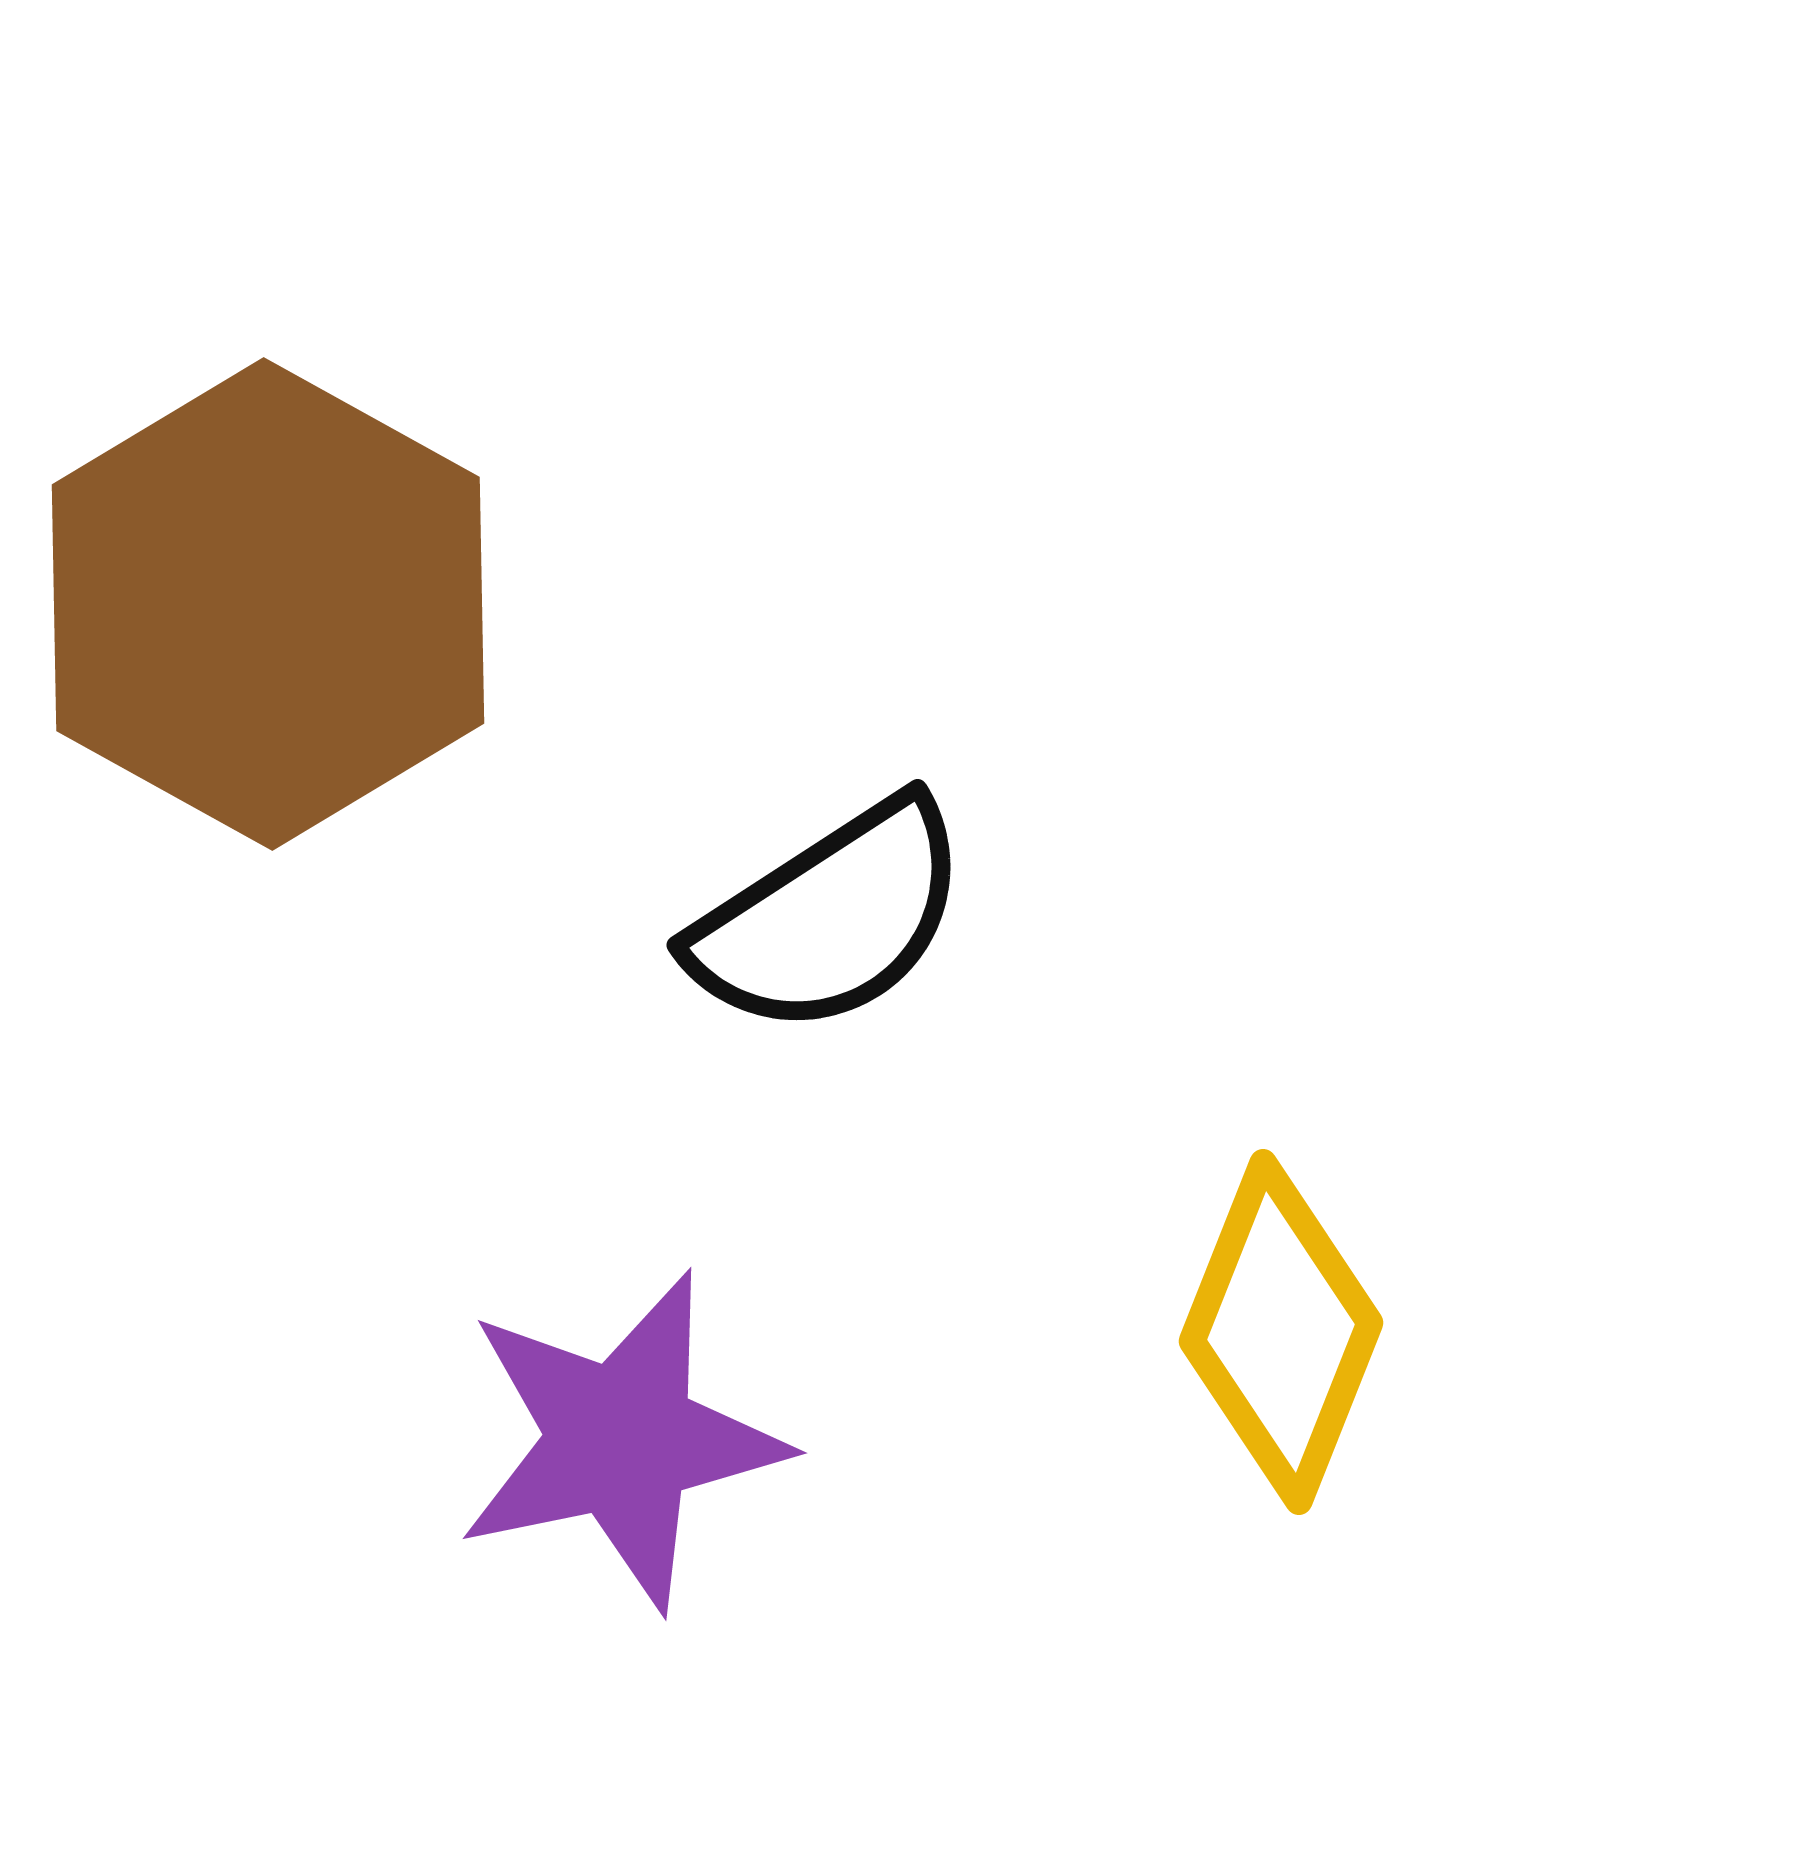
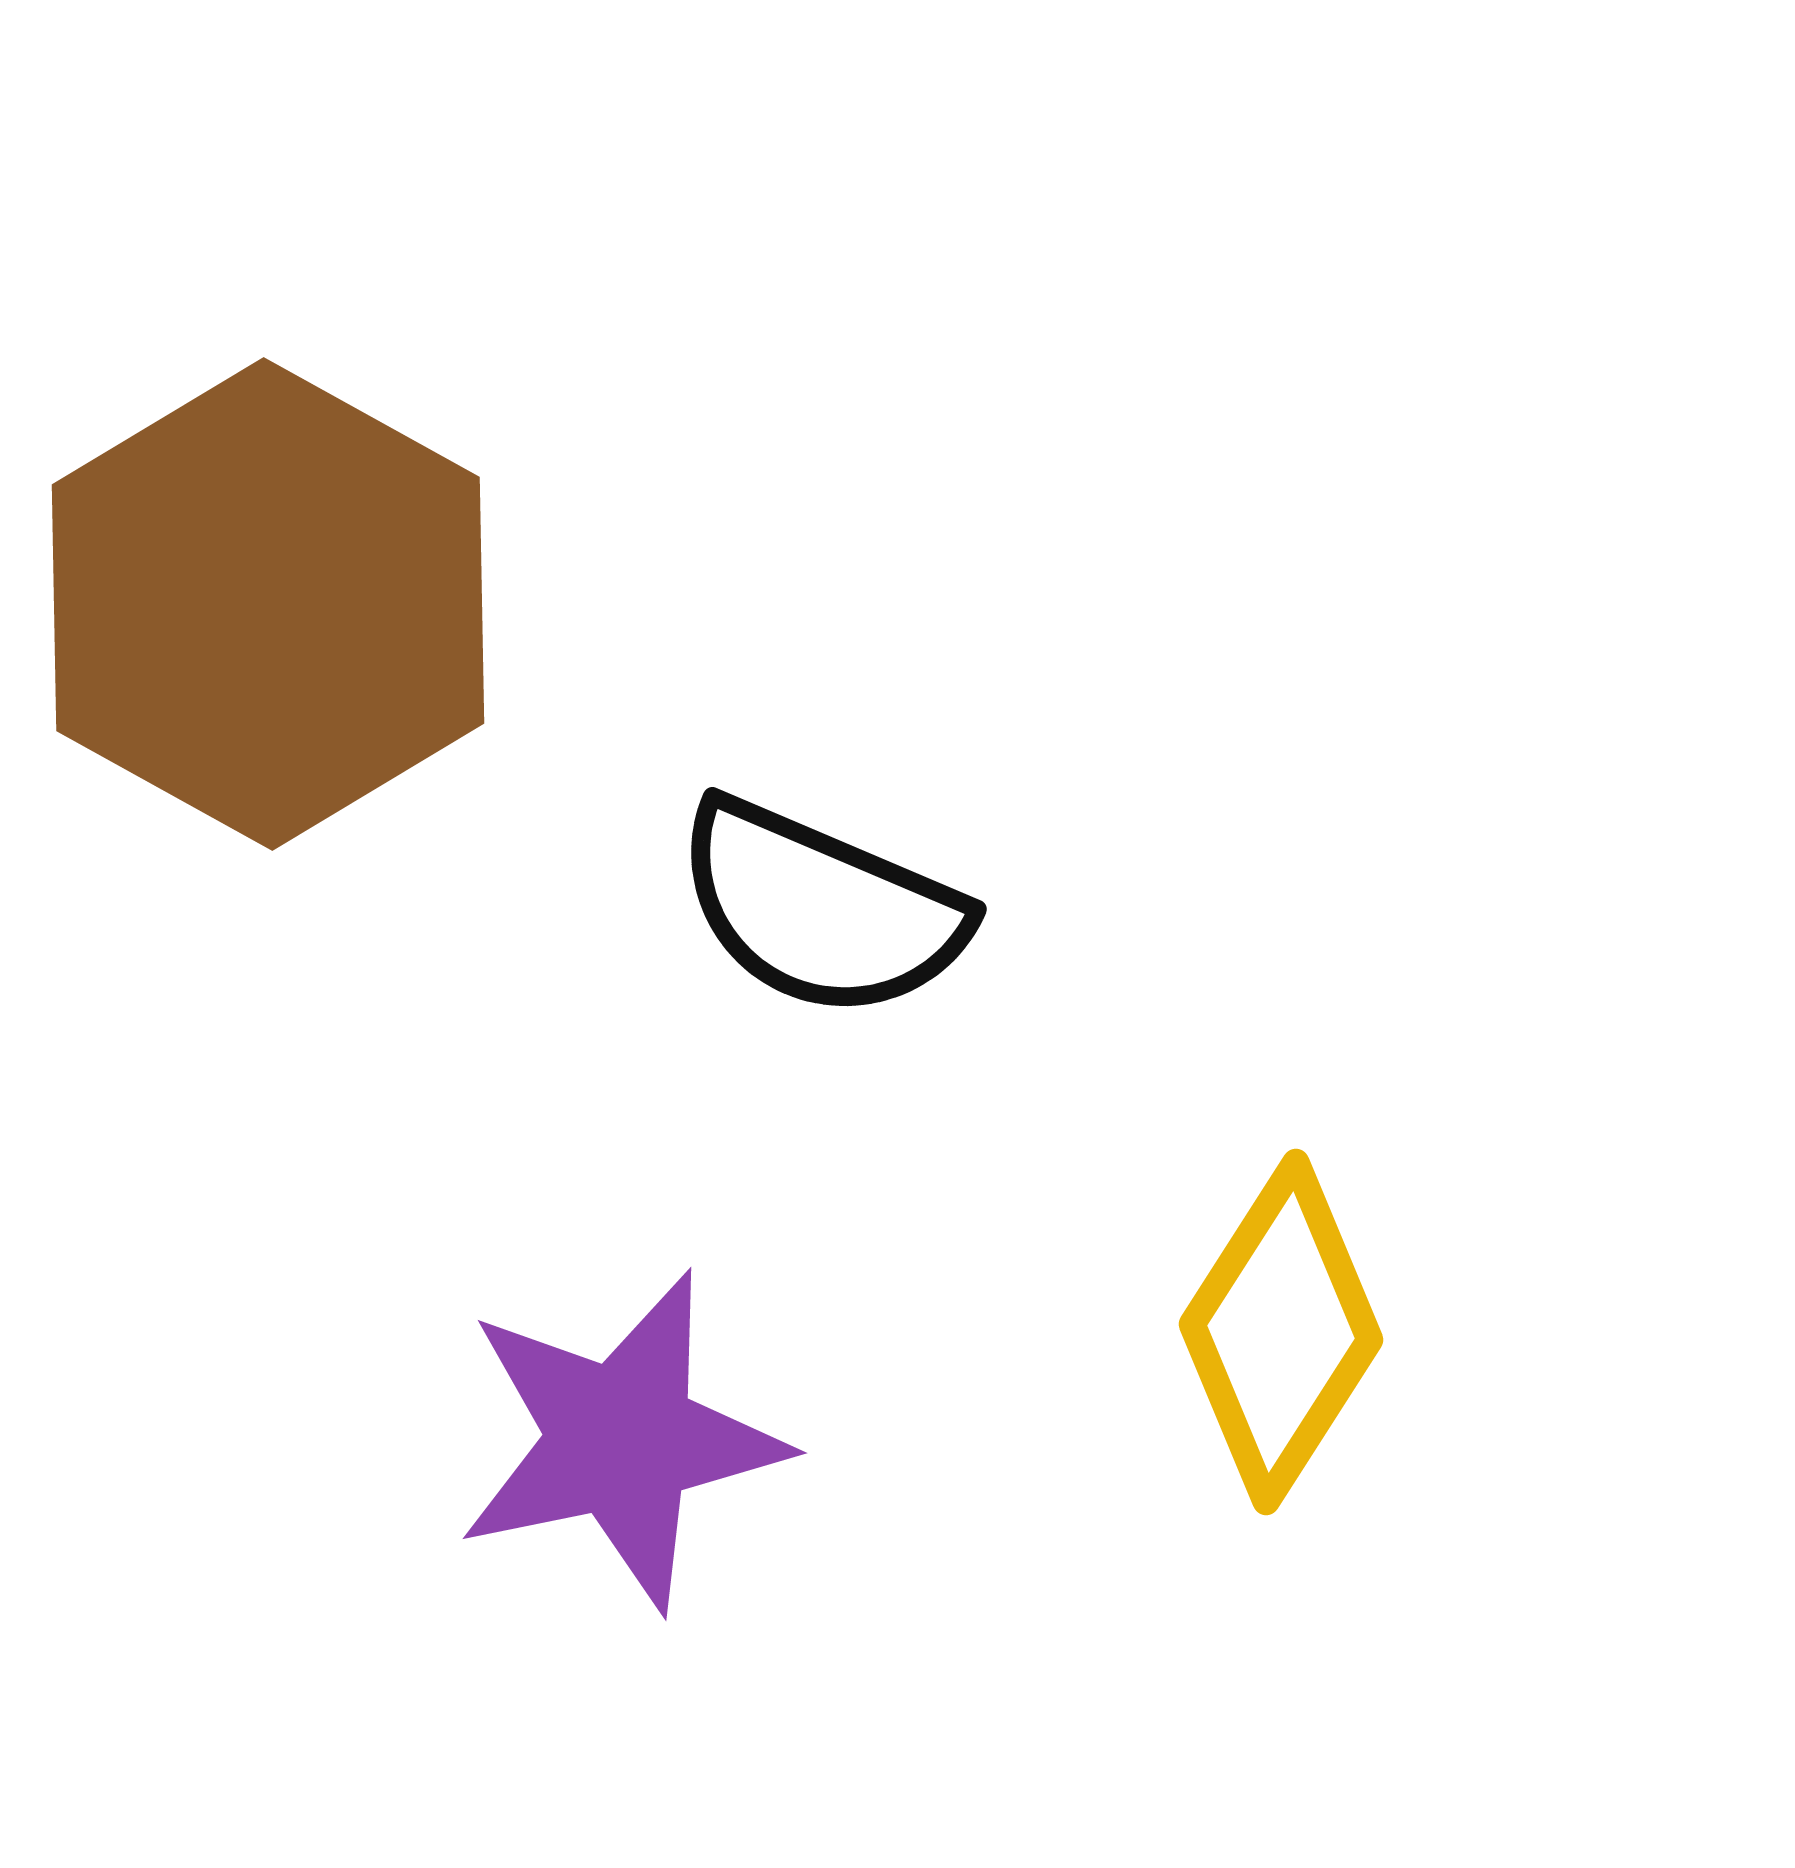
black semicircle: moved 9 px left, 9 px up; rotated 56 degrees clockwise
yellow diamond: rotated 11 degrees clockwise
